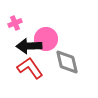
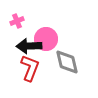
pink cross: moved 2 px right, 2 px up
red L-shape: rotated 56 degrees clockwise
